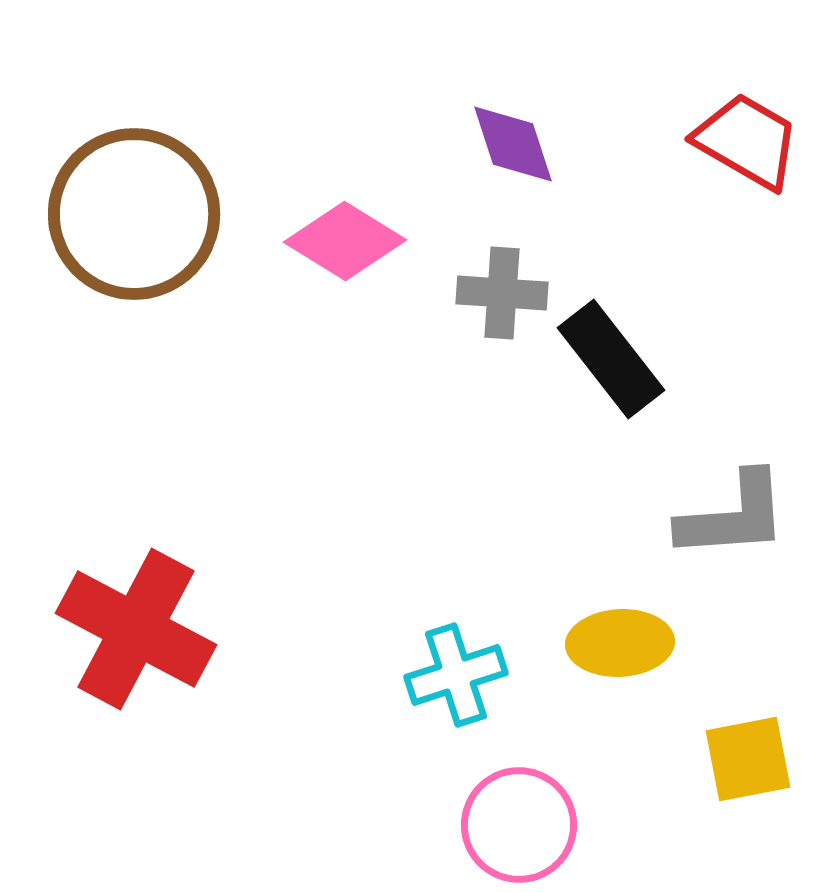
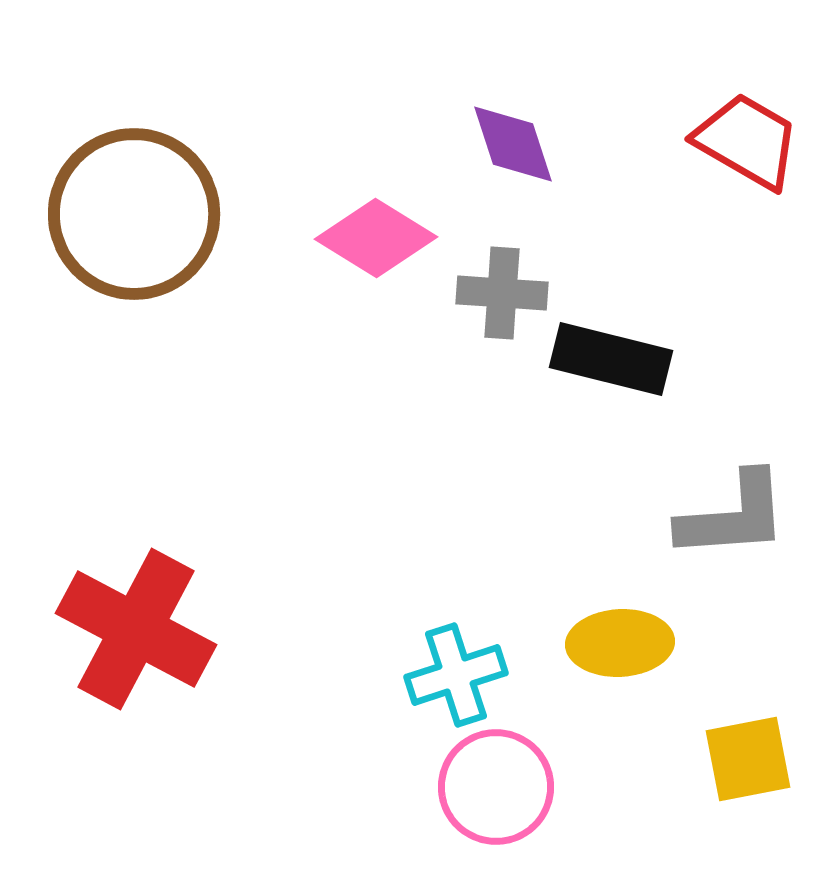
pink diamond: moved 31 px right, 3 px up
black rectangle: rotated 38 degrees counterclockwise
pink circle: moved 23 px left, 38 px up
